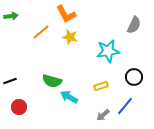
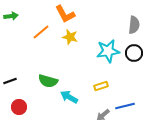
orange L-shape: moved 1 px left
gray semicircle: rotated 18 degrees counterclockwise
black circle: moved 24 px up
green semicircle: moved 4 px left
blue line: rotated 36 degrees clockwise
